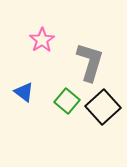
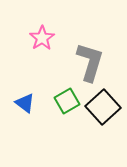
pink star: moved 2 px up
blue triangle: moved 1 px right, 11 px down
green square: rotated 20 degrees clockwise
